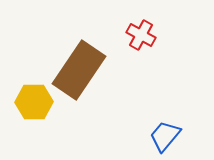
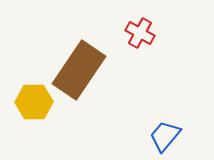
red cross: moved 1 px left, 2 px up
